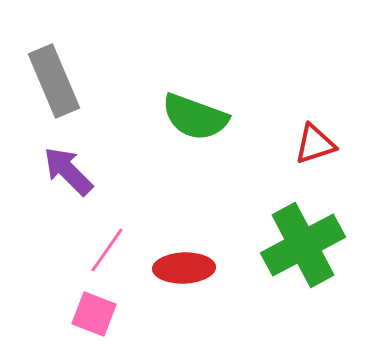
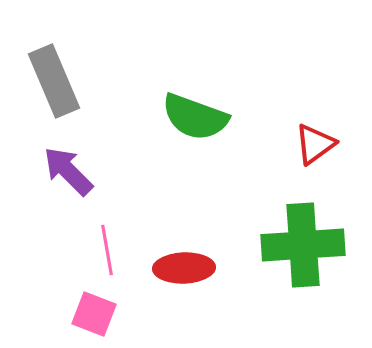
red triangle: rotated 18 degrees counterclockwise
green cross: rotated 24 degrees clockwise
pink line: rotated 45 degrees counterclockwise
